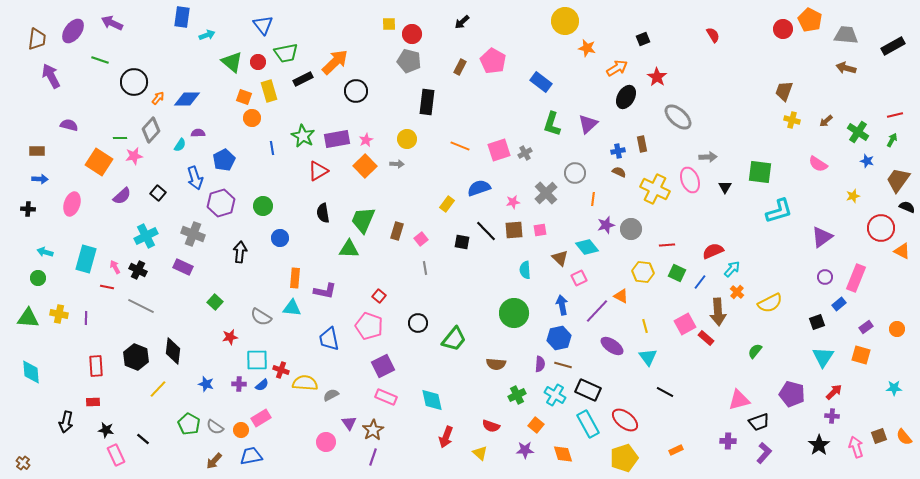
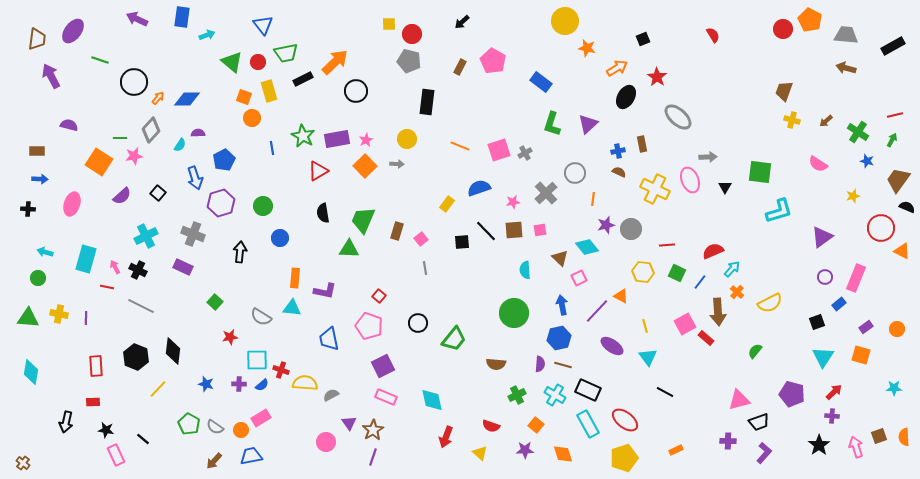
purple arrow at (112, 23): moved 25 px right, 4 px up
black square at (462, 242): rotated 14 degrees counterclockwise
cyan diamond at (31, 372): rotated 15 degrees clockwise
orange semicircle at (904, 437): rotated 36 degrees clockwise
